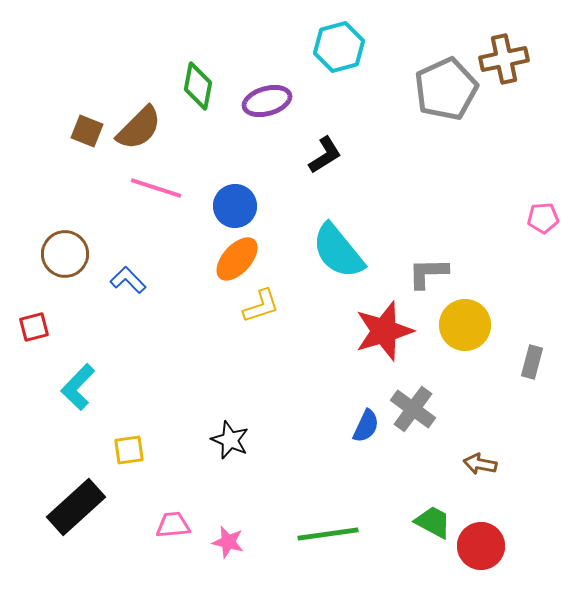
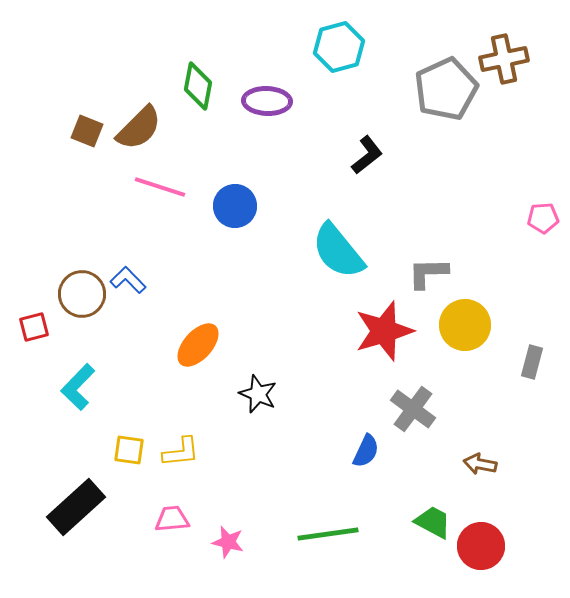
purple ellipse: rotated 18 degrees clockwise
black L-shape: moved 42 px right; rotated 6 degrees counterclockwise
pink line: moved 4 px right, 1 px up
brown circle: moved 17 px right, 40 px down
orange ellipse: moved 39 px left, 86 px down
yellow L-shape: moved 80 px left, 146 px down; rotated 12 degrees clockwise
blue semicircle: moved 25 px down
black star: moved 28 px right, 46 px up
yellow square: rotated 16 degrees clockwise
pink trapezoid: moved 1 px left, 6 px up
